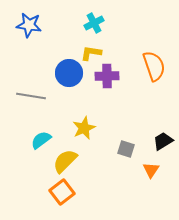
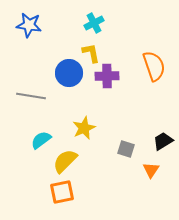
yellow L-shape: rotated 70 degrees clockwise
orange square: rotated 25 degrees clockwise
